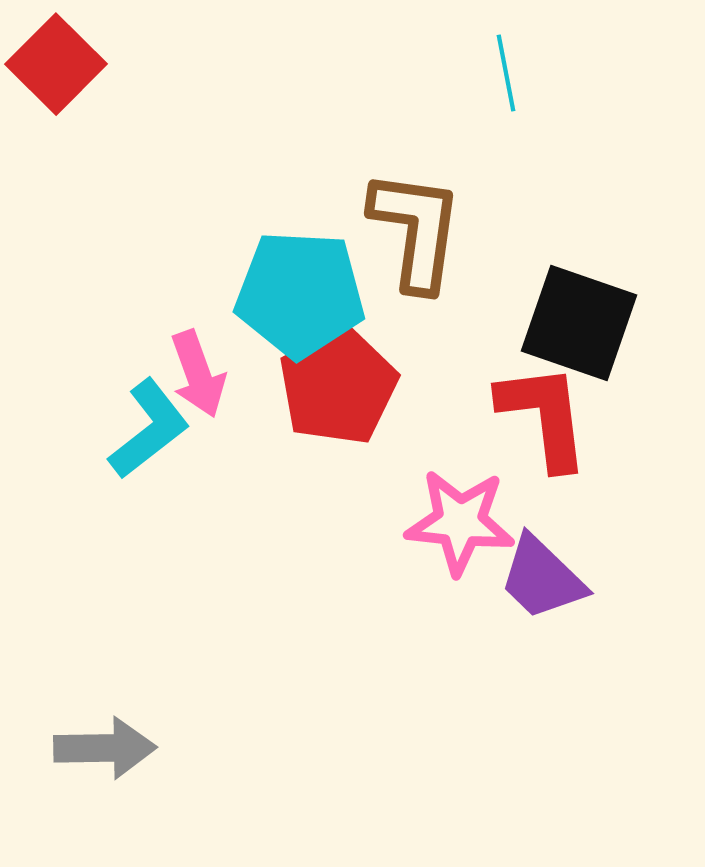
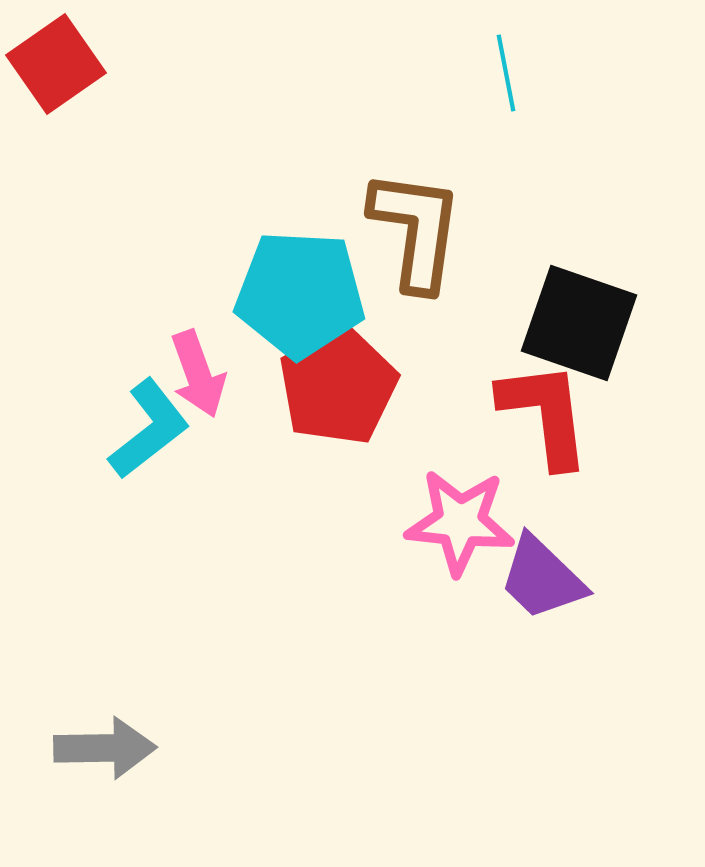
red square: rotated 10 degrees clockwise
red L-shape: moved 1 px right, 2 px up
